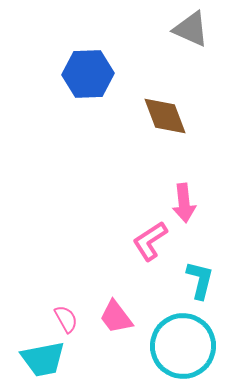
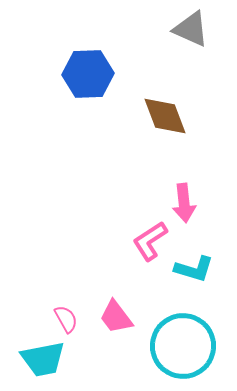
cyan L-shape: moved 6 px left, 11 px up; rotated 93 degrees clockwise
